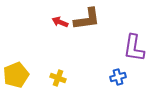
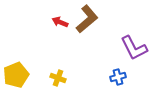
brown L-shape: rotated 32 degrees counterclockwise
purple L-shape: rotated 36 degrees counterclockwise
